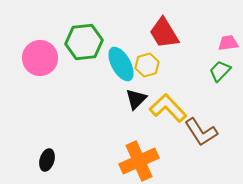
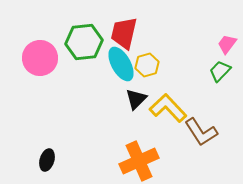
red trapezoid: moved 40 px left; rotated 44 degrees clockwise
pink trapezoid: moved 1 px left, 1 px down; rotated 45 degrees counterclockwise
